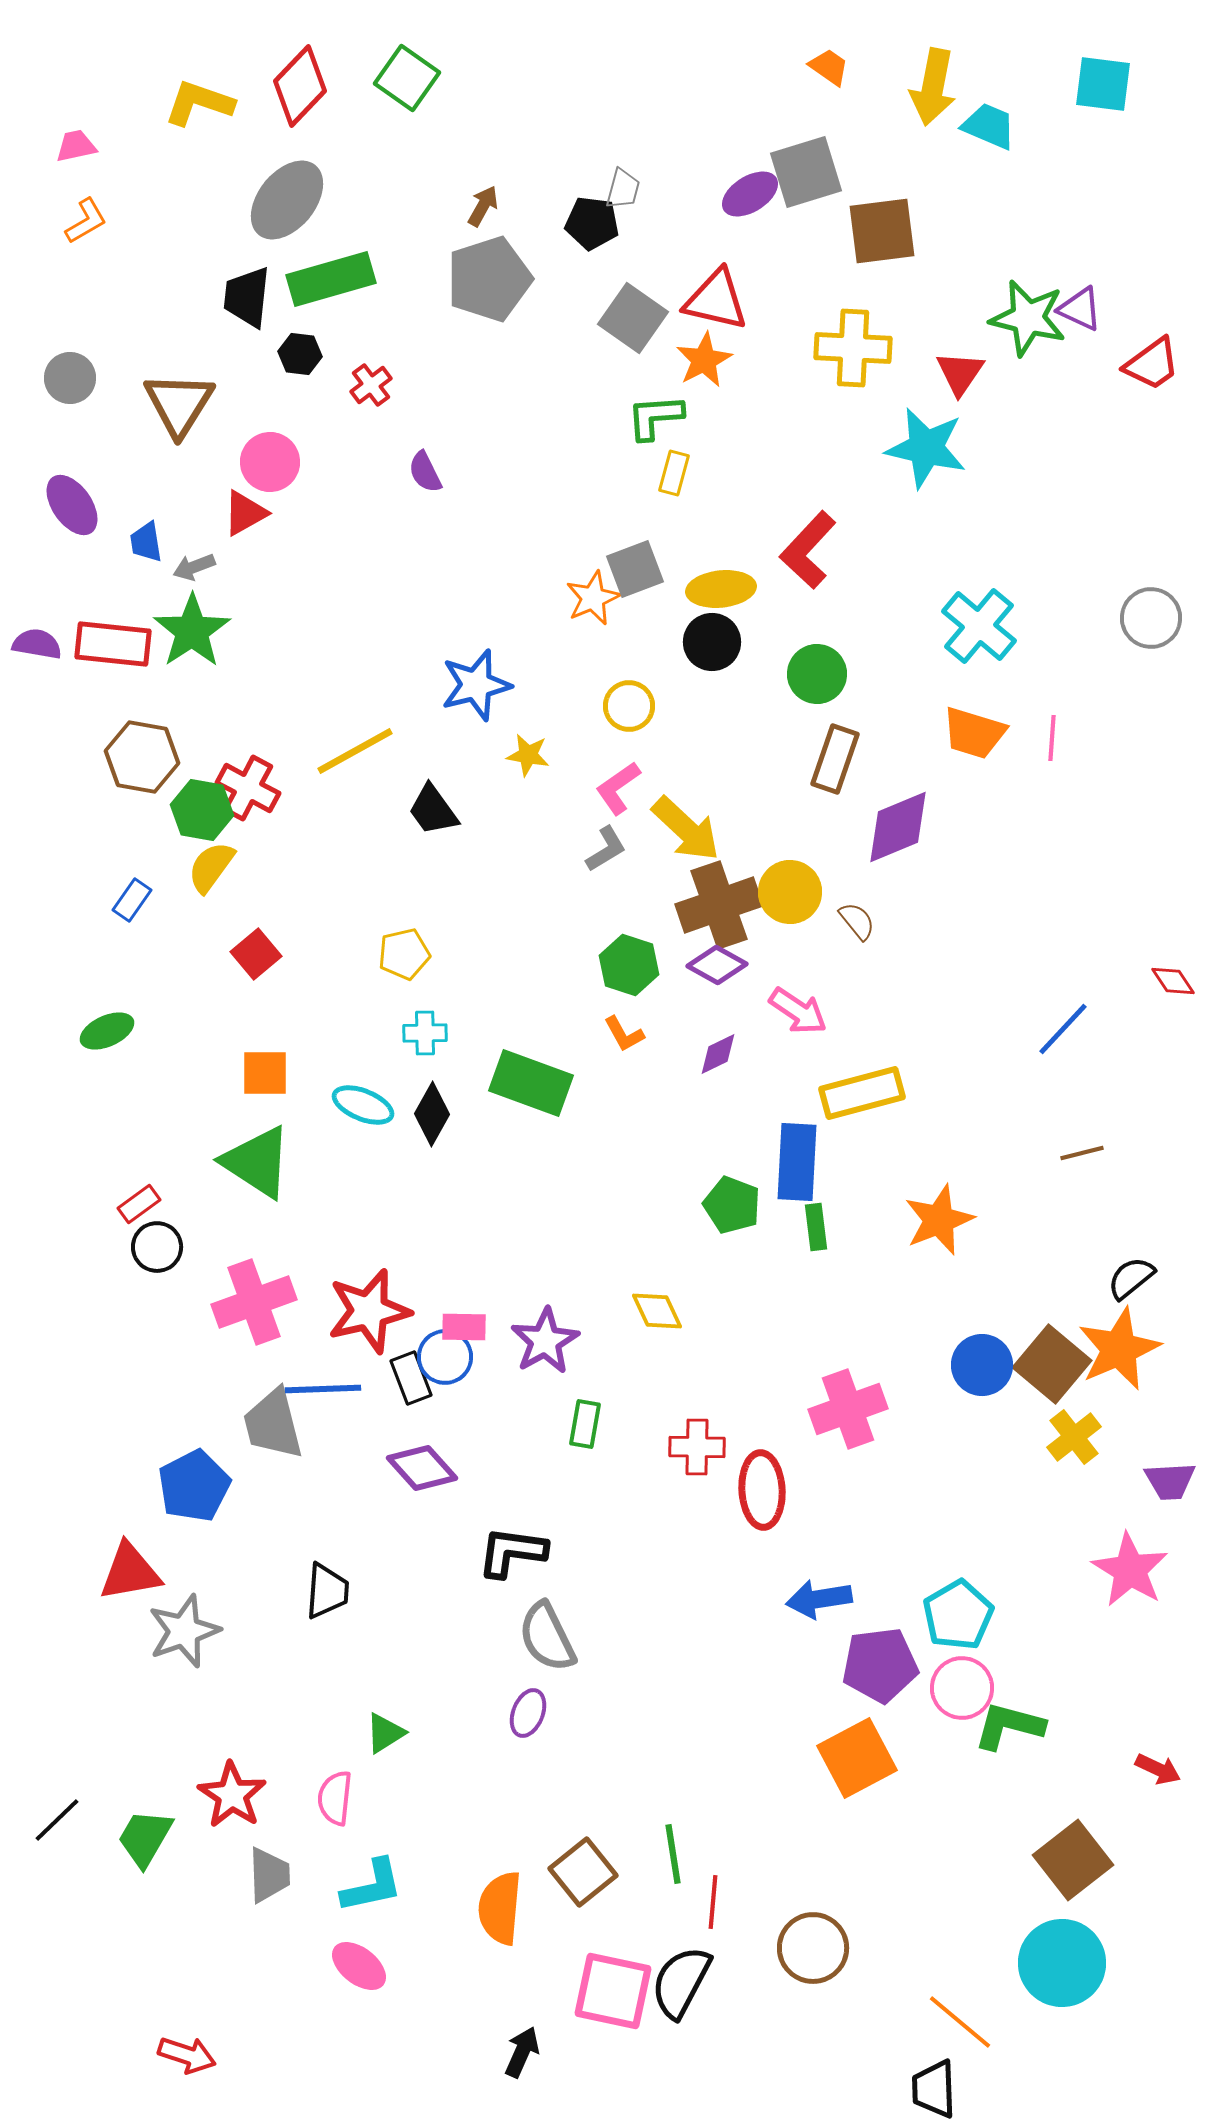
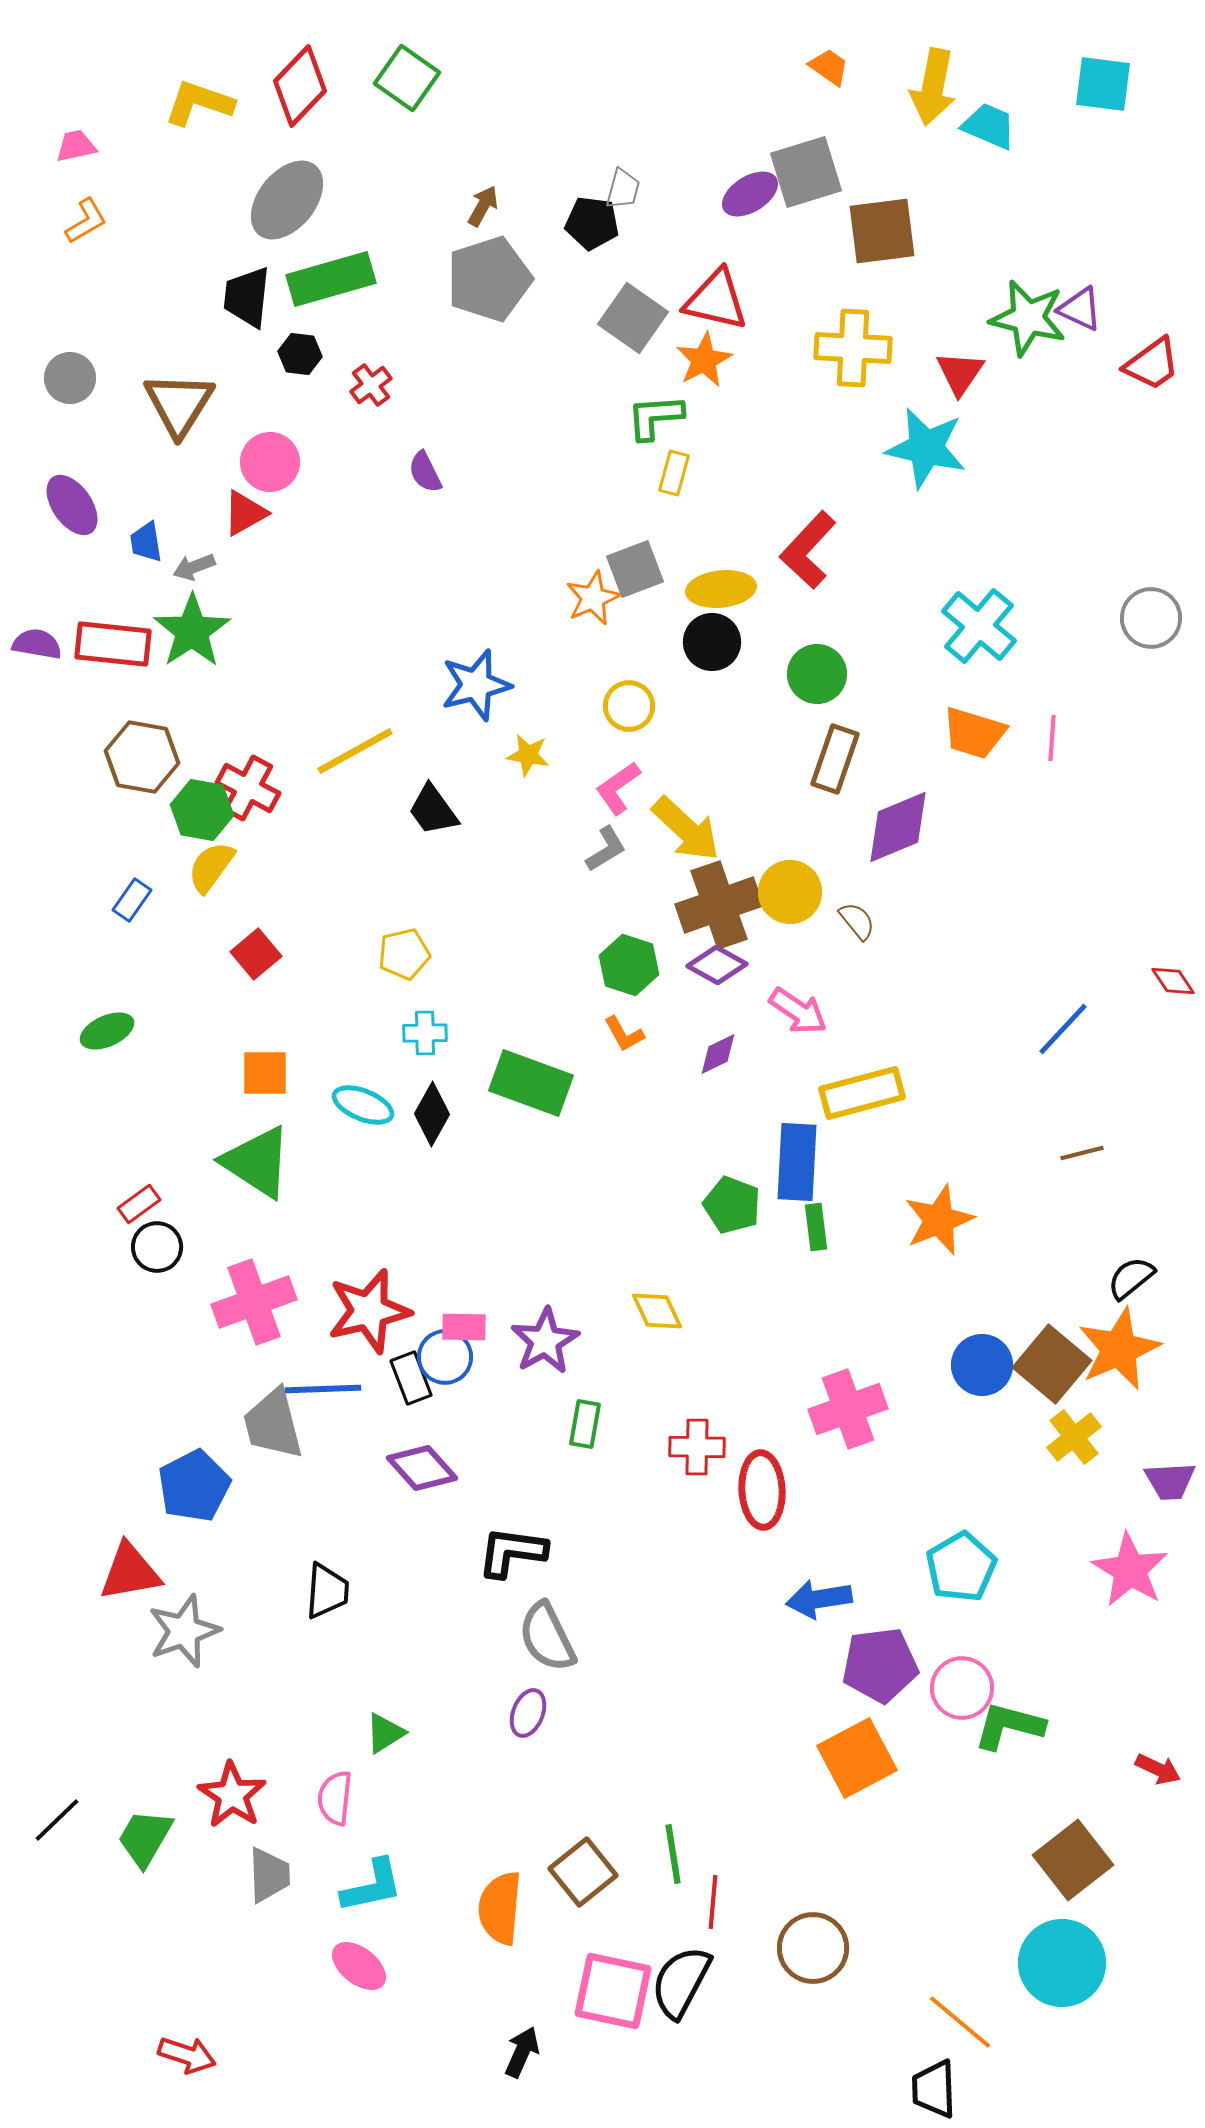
cyan pentagon at (958, 1615): moved 3 px right, 48 px up
